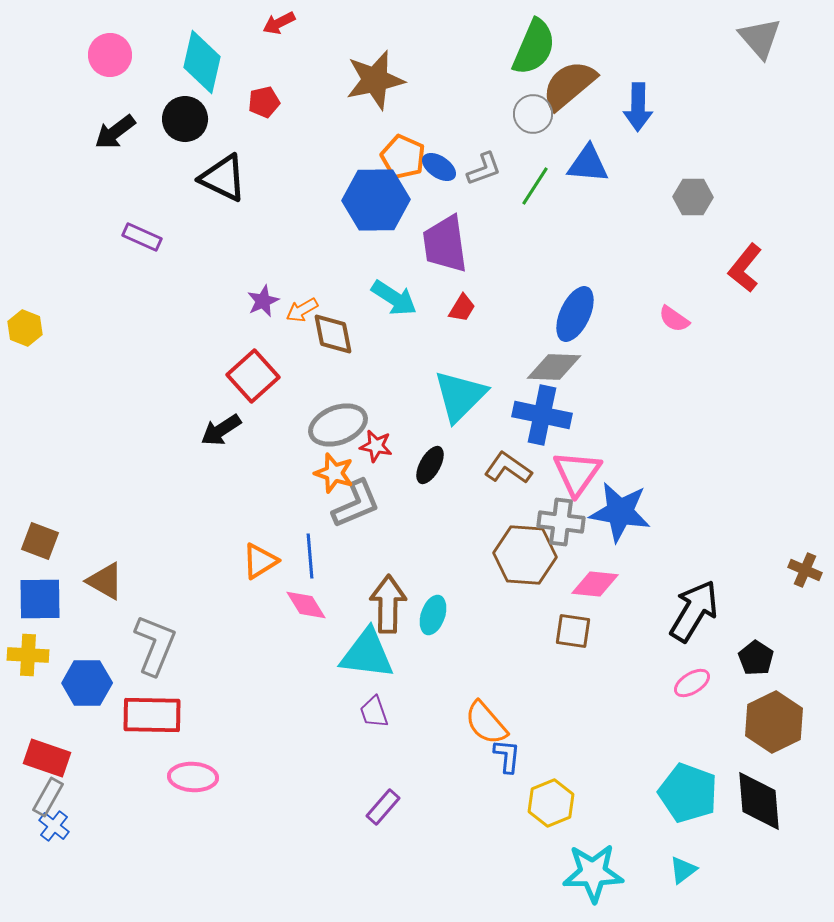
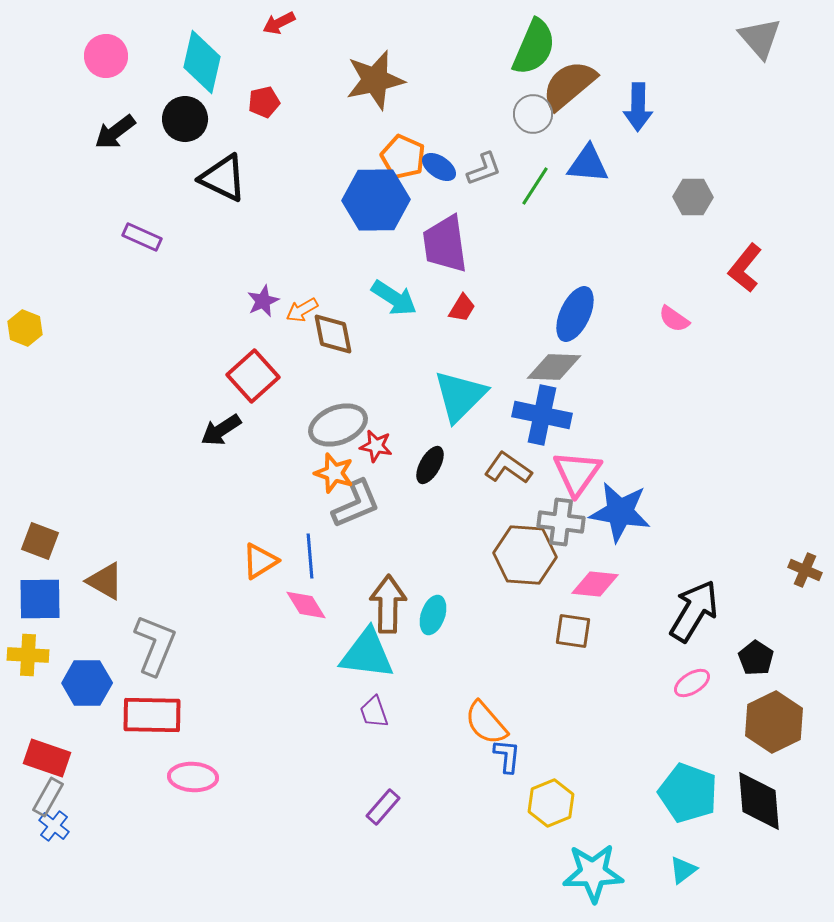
pink circle at (110, 55): moved 4 px left, 1 px down
